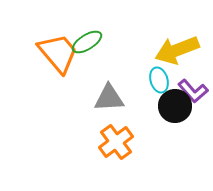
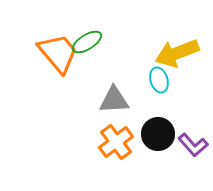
yellow arrow: moved 3 px down
purple L-shape: moved 54 px down
gray triangle: moved 5 px right, 2 px down
black circle: moved 17 px left, 28 px down
